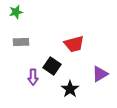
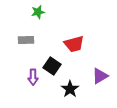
green star: moved 22 px right
gray rectangle: moved 5 px right, 2 px up
purple triangle: moved 2 px down
